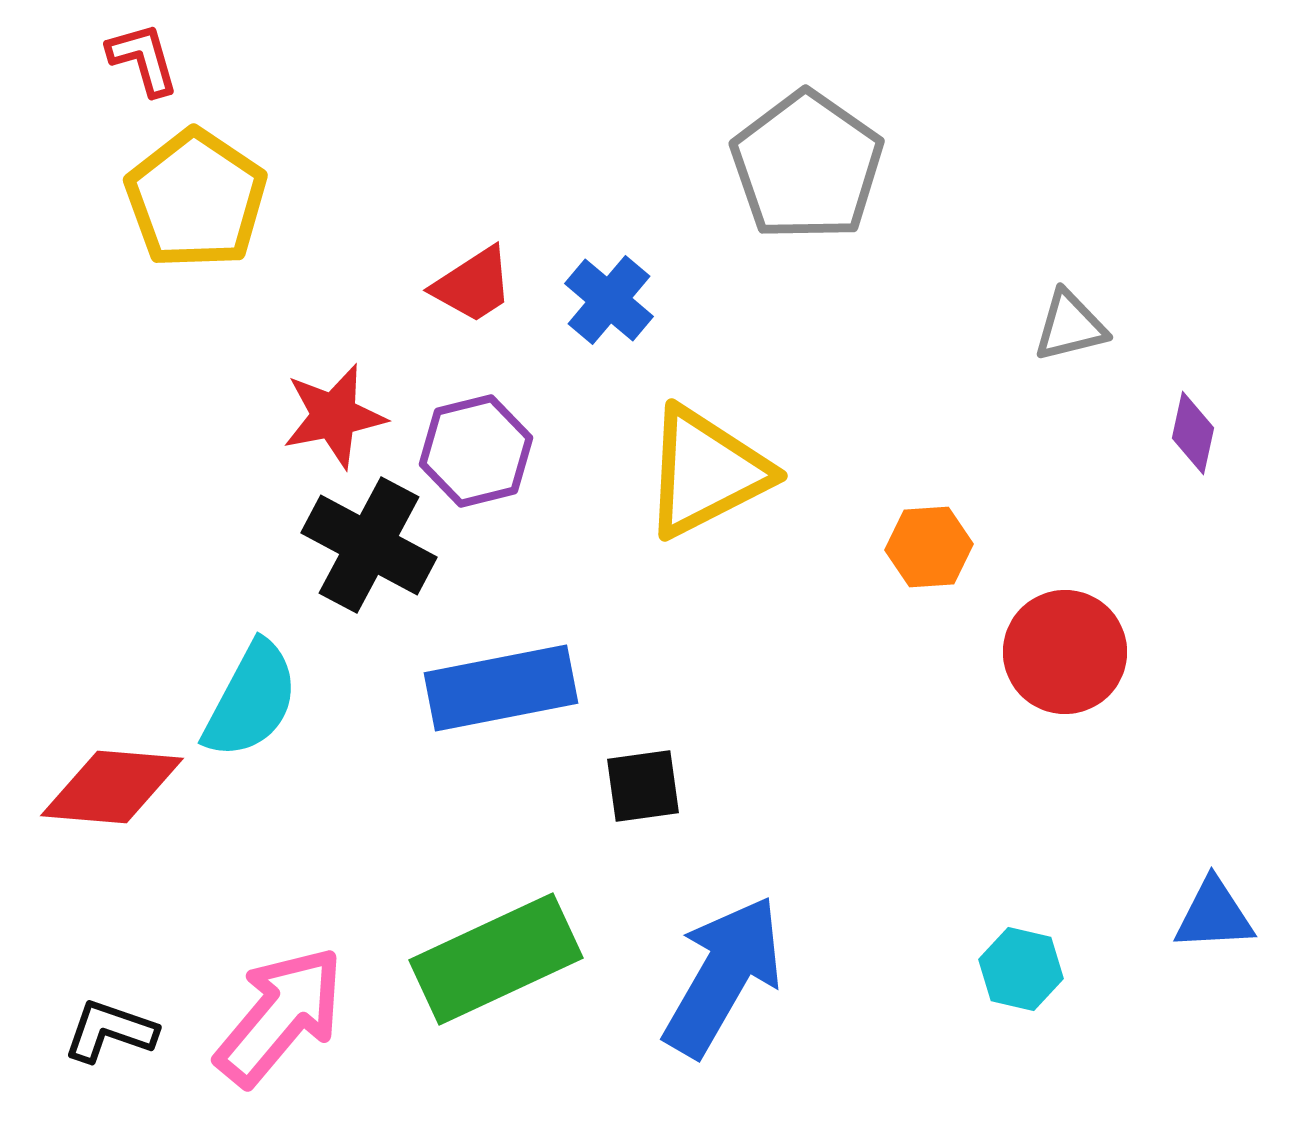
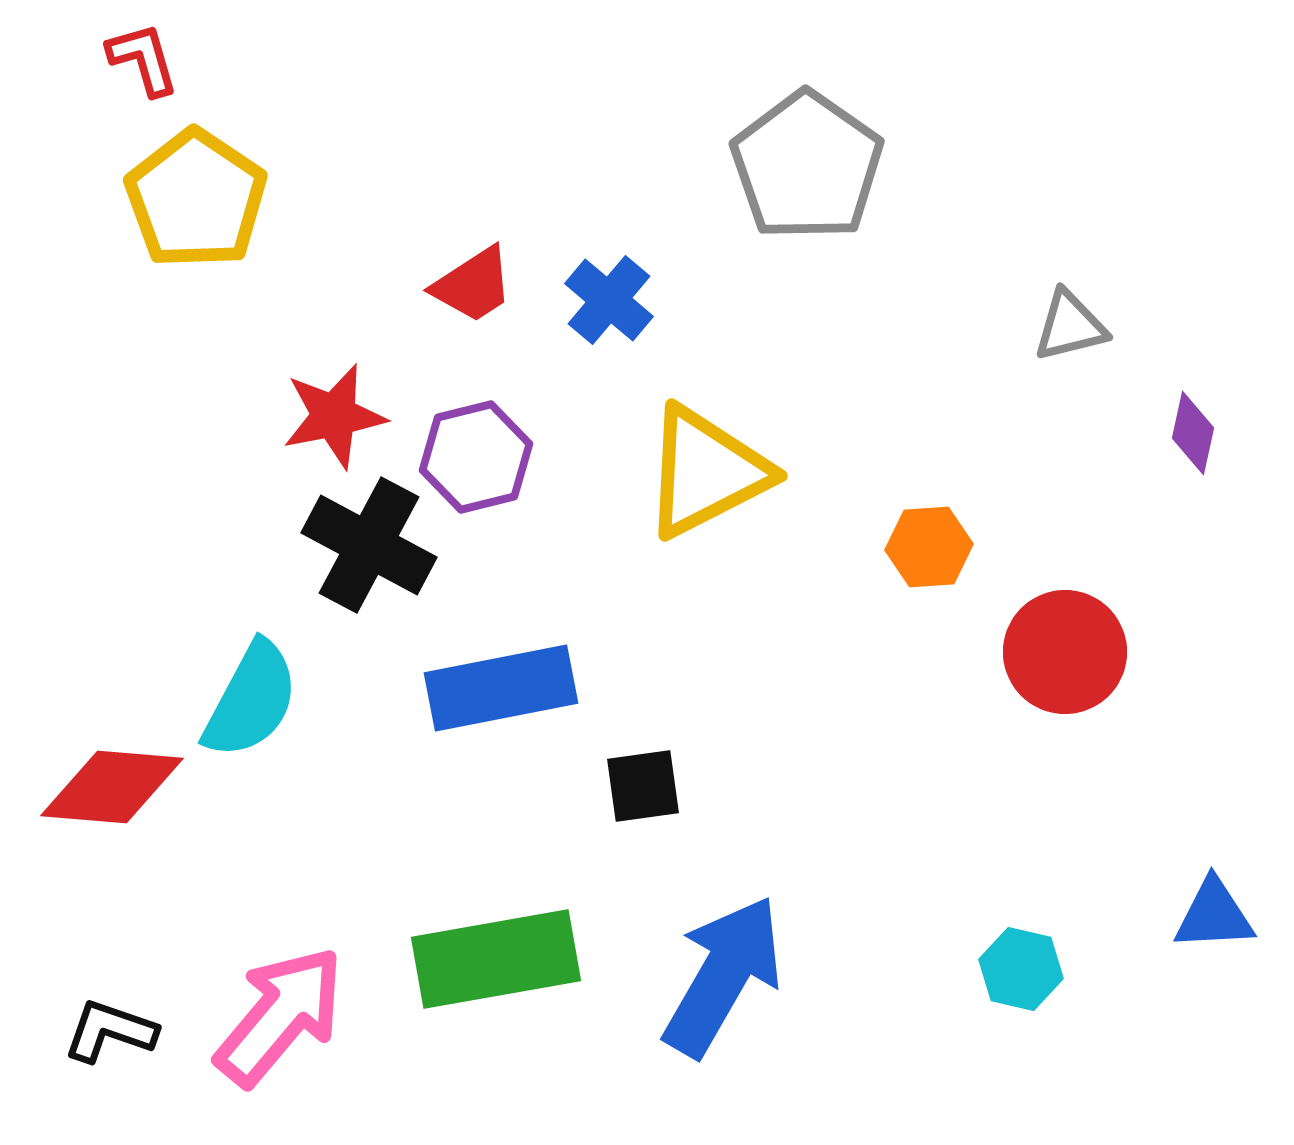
purple hexagon: moved 6 px down
green rectangle: rotated 15 degrees clockwise
